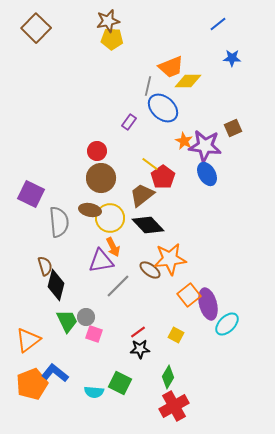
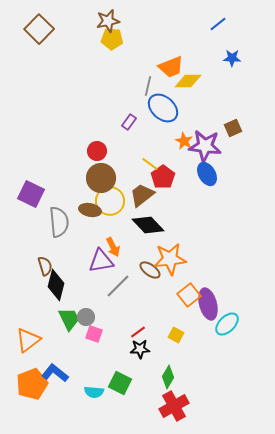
brown square at (36, 28): moved 3 px right, 1 px down
yellow circle at (110, 218): moved 17 px up
green trapezoid at (67, 321): moved 2 px right, 2 px up
